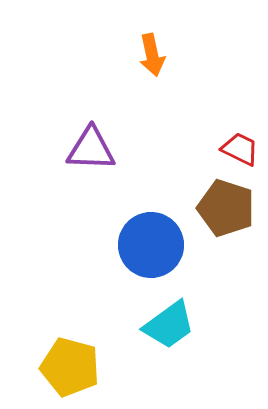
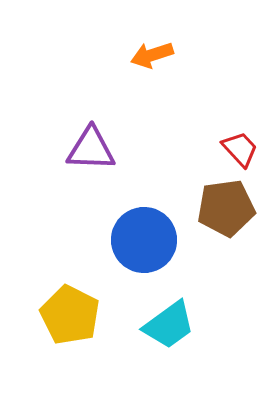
orange arrow: rotated 84 degrees clockwise
red trapezoid: rotated 21 degrees clockwise
brown pentagon: rotated 26 degrees counterclockwise
blue circle: moved 7 px left, 5 px up
yellow pentagon: moved 52 px up; rotated 12 degrees clockwise
